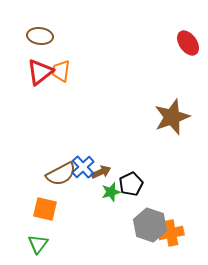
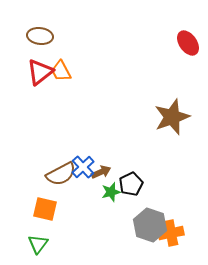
orange trapezoid: rotated 35 degrees counterclockwise
